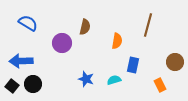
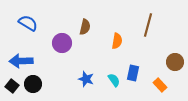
blue rectangle: moved 8 px down
cyan semicircle: rotated 72 degrees clockwise
orange rectangle: rotated 16 degrees counterclockwise
